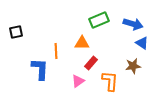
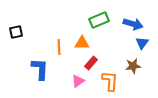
blue triangle: rotated 32 degrees clockwise
orange line: moved 3 px right, 4 px up
